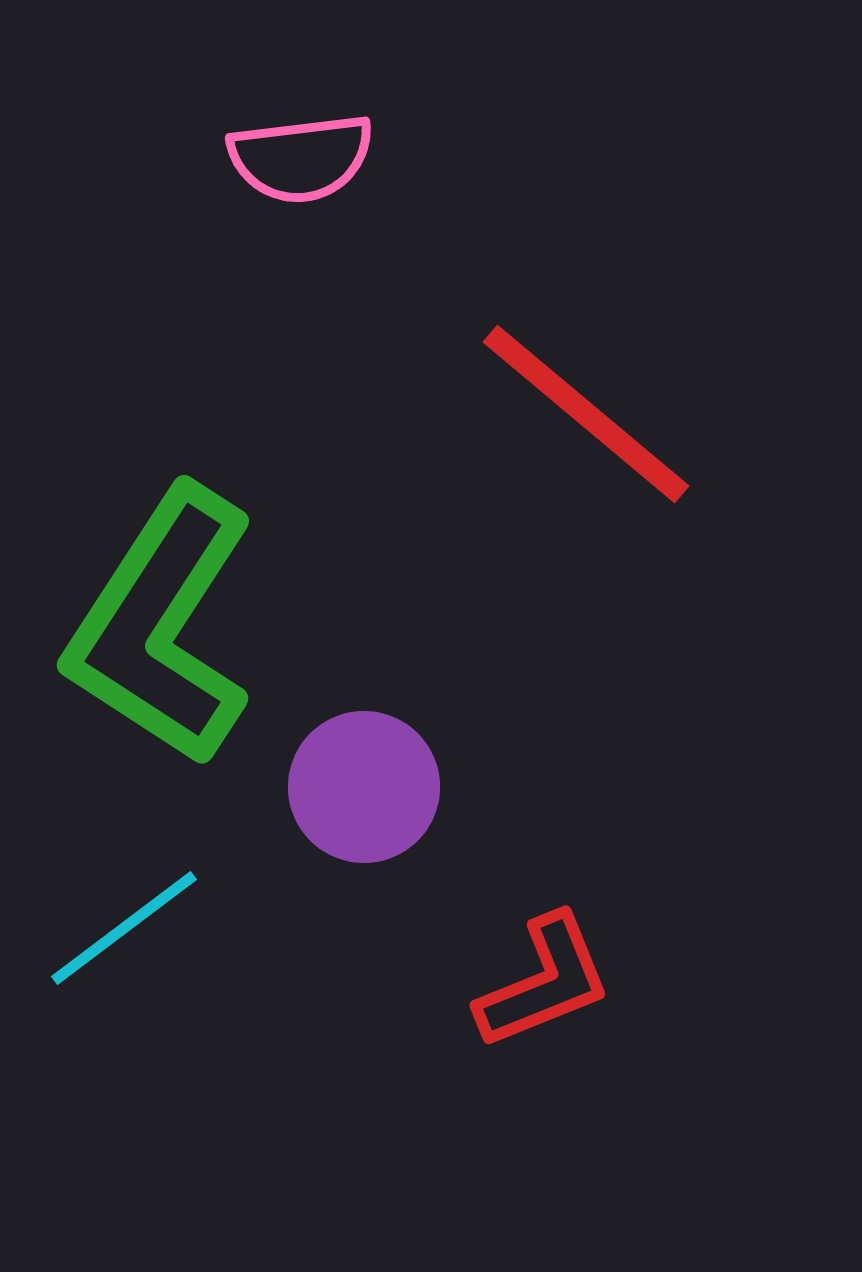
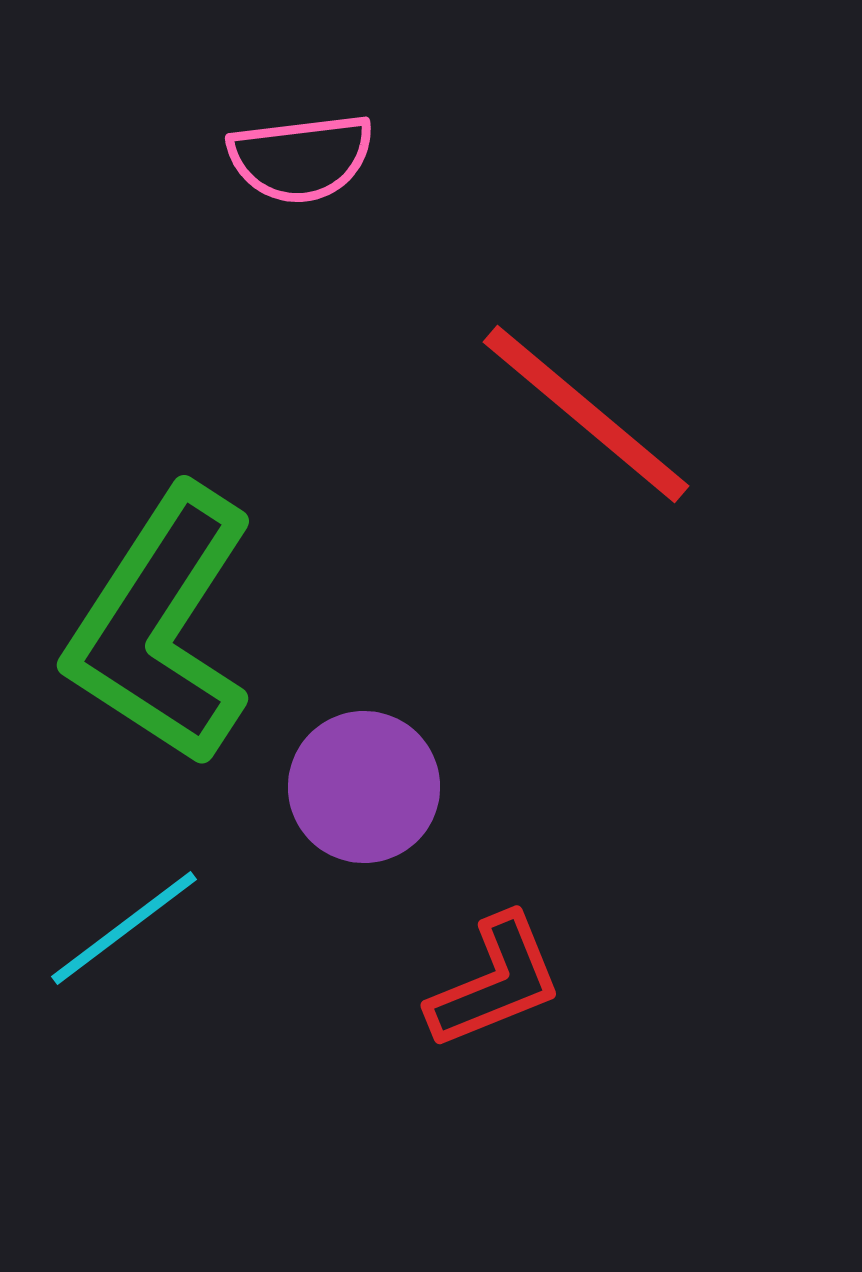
red L-shape: moved 49 px left
